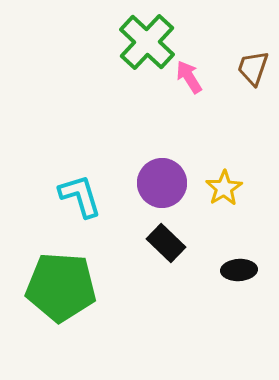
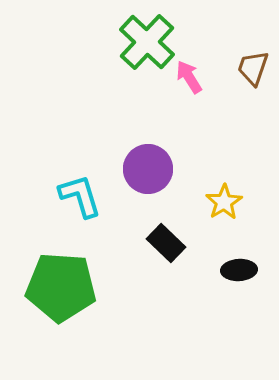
purple circle: moved 14 px left, 14 px up
yellow star: moved 14 px down
